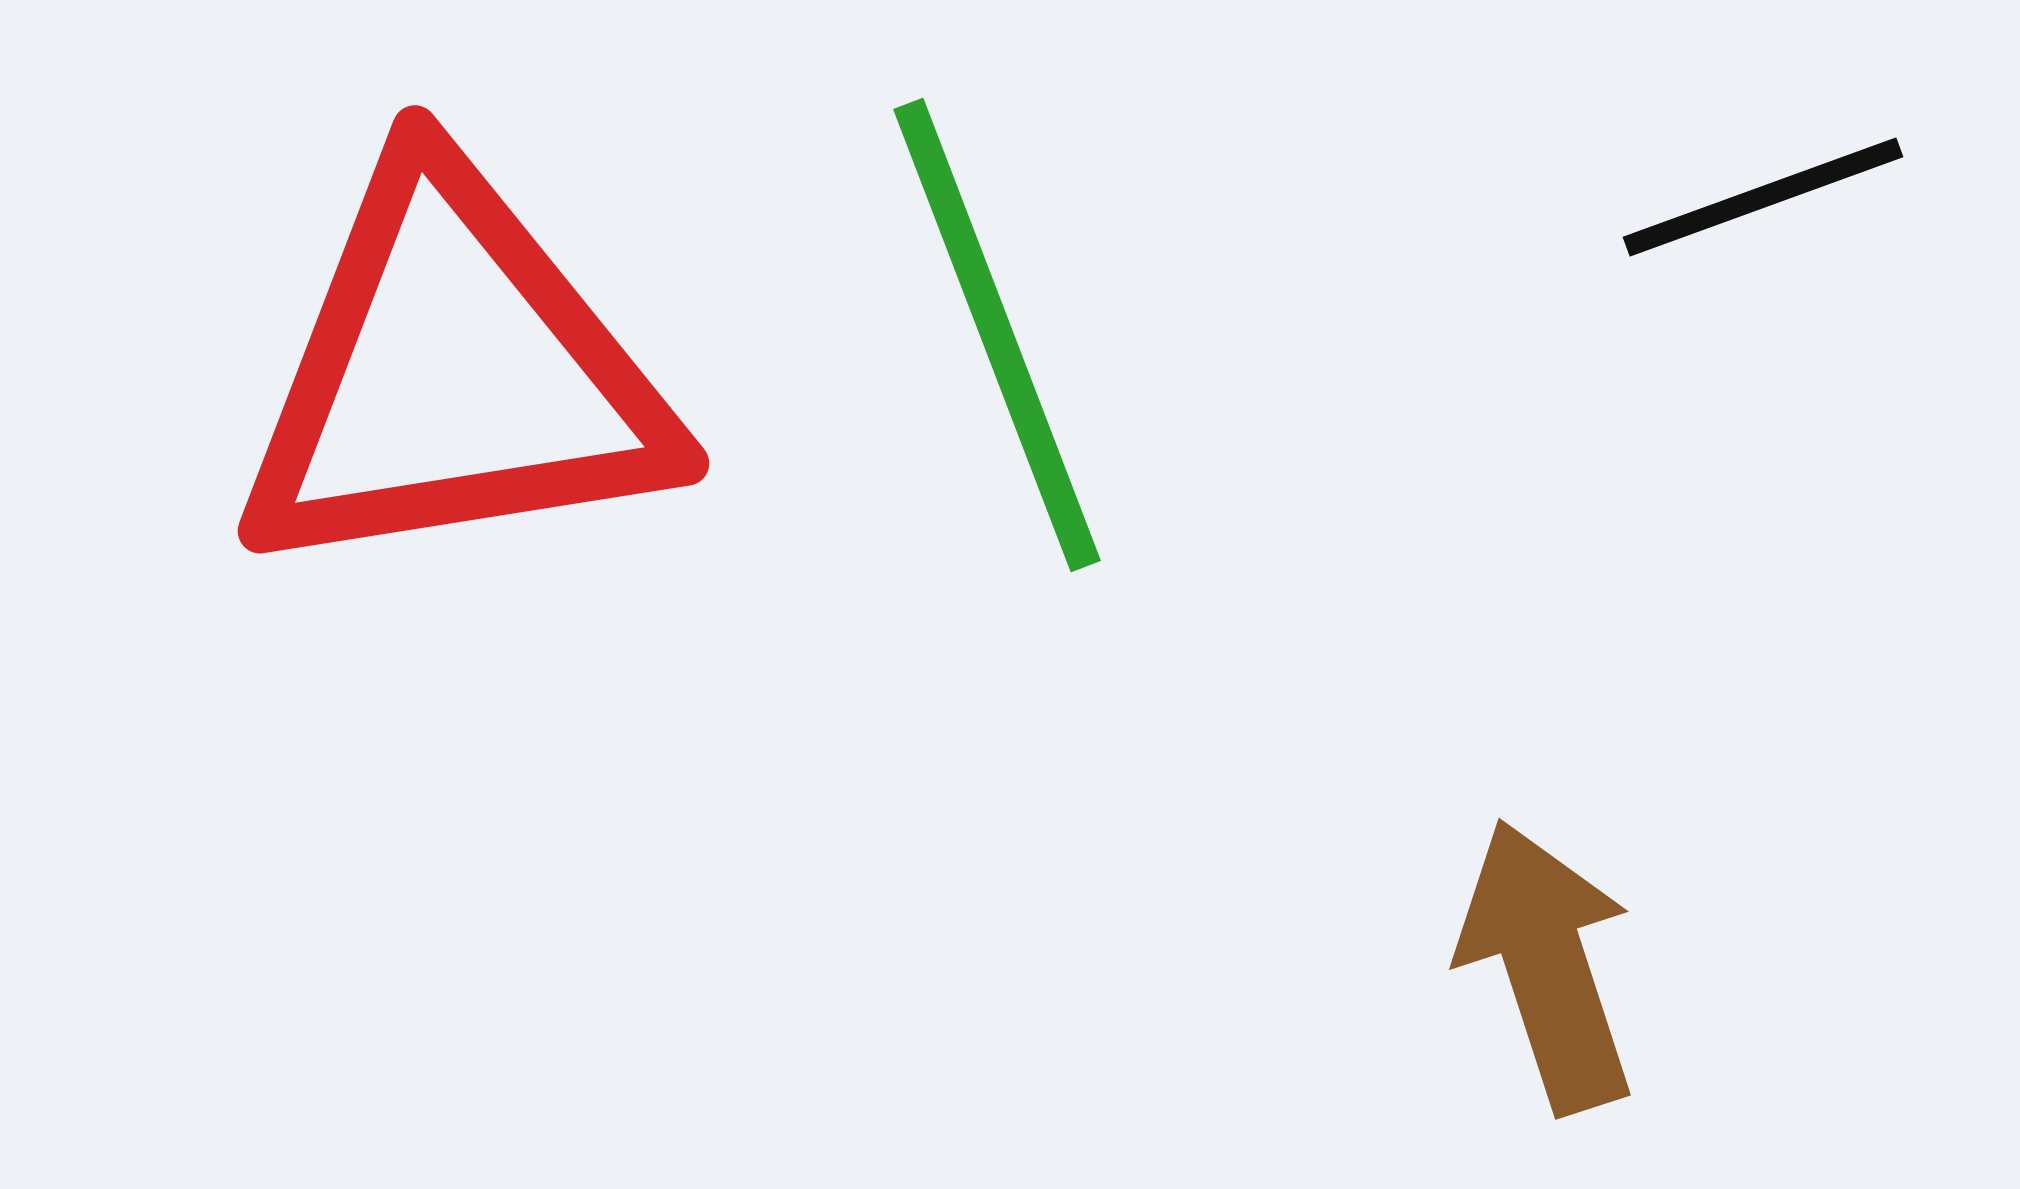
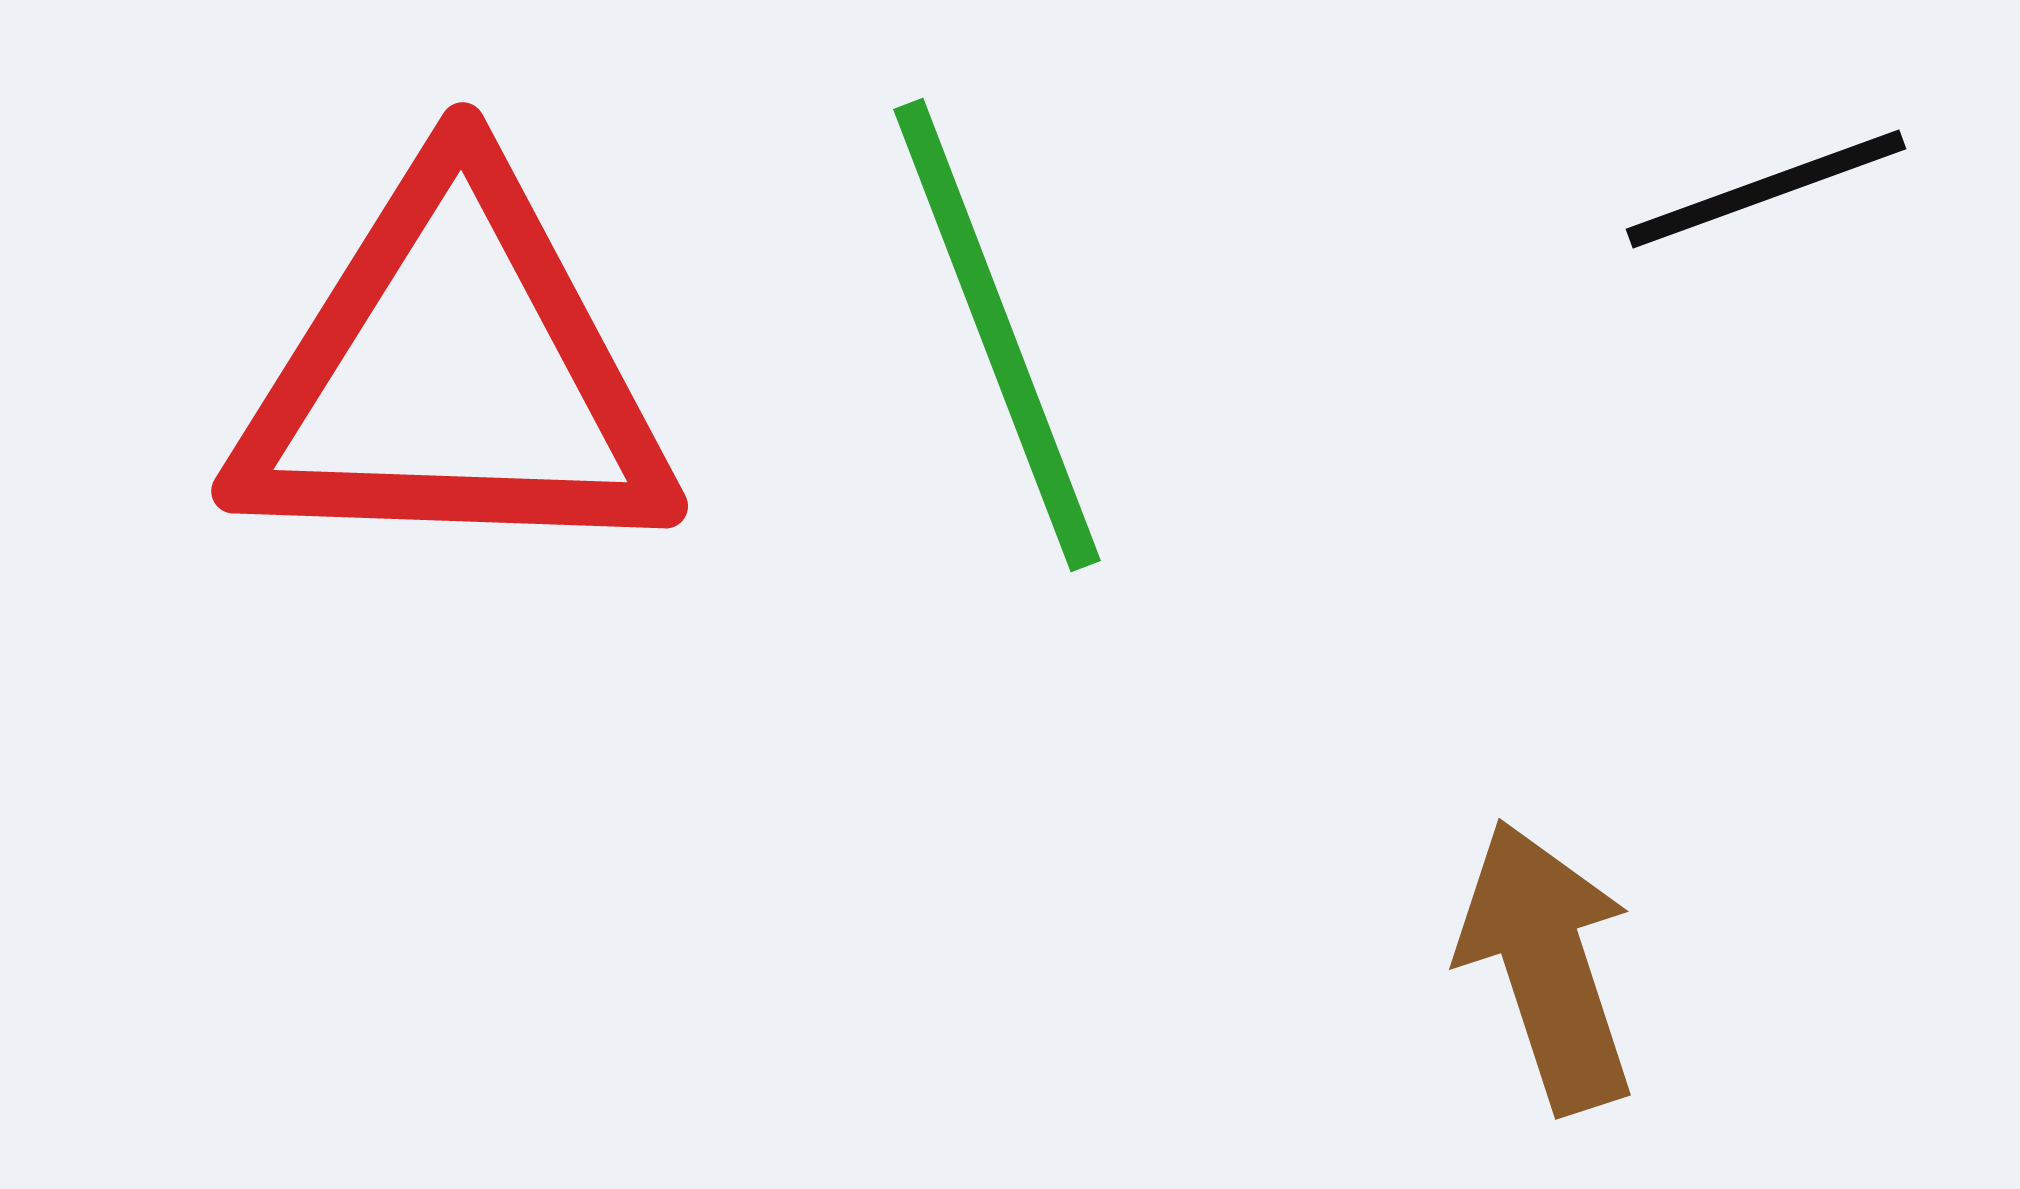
black line: moved 3 px right, 8 px up
red triangle: rotated 11 degrees clockwise
